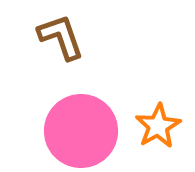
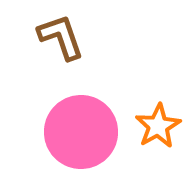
pink circle: moved 1 px down
